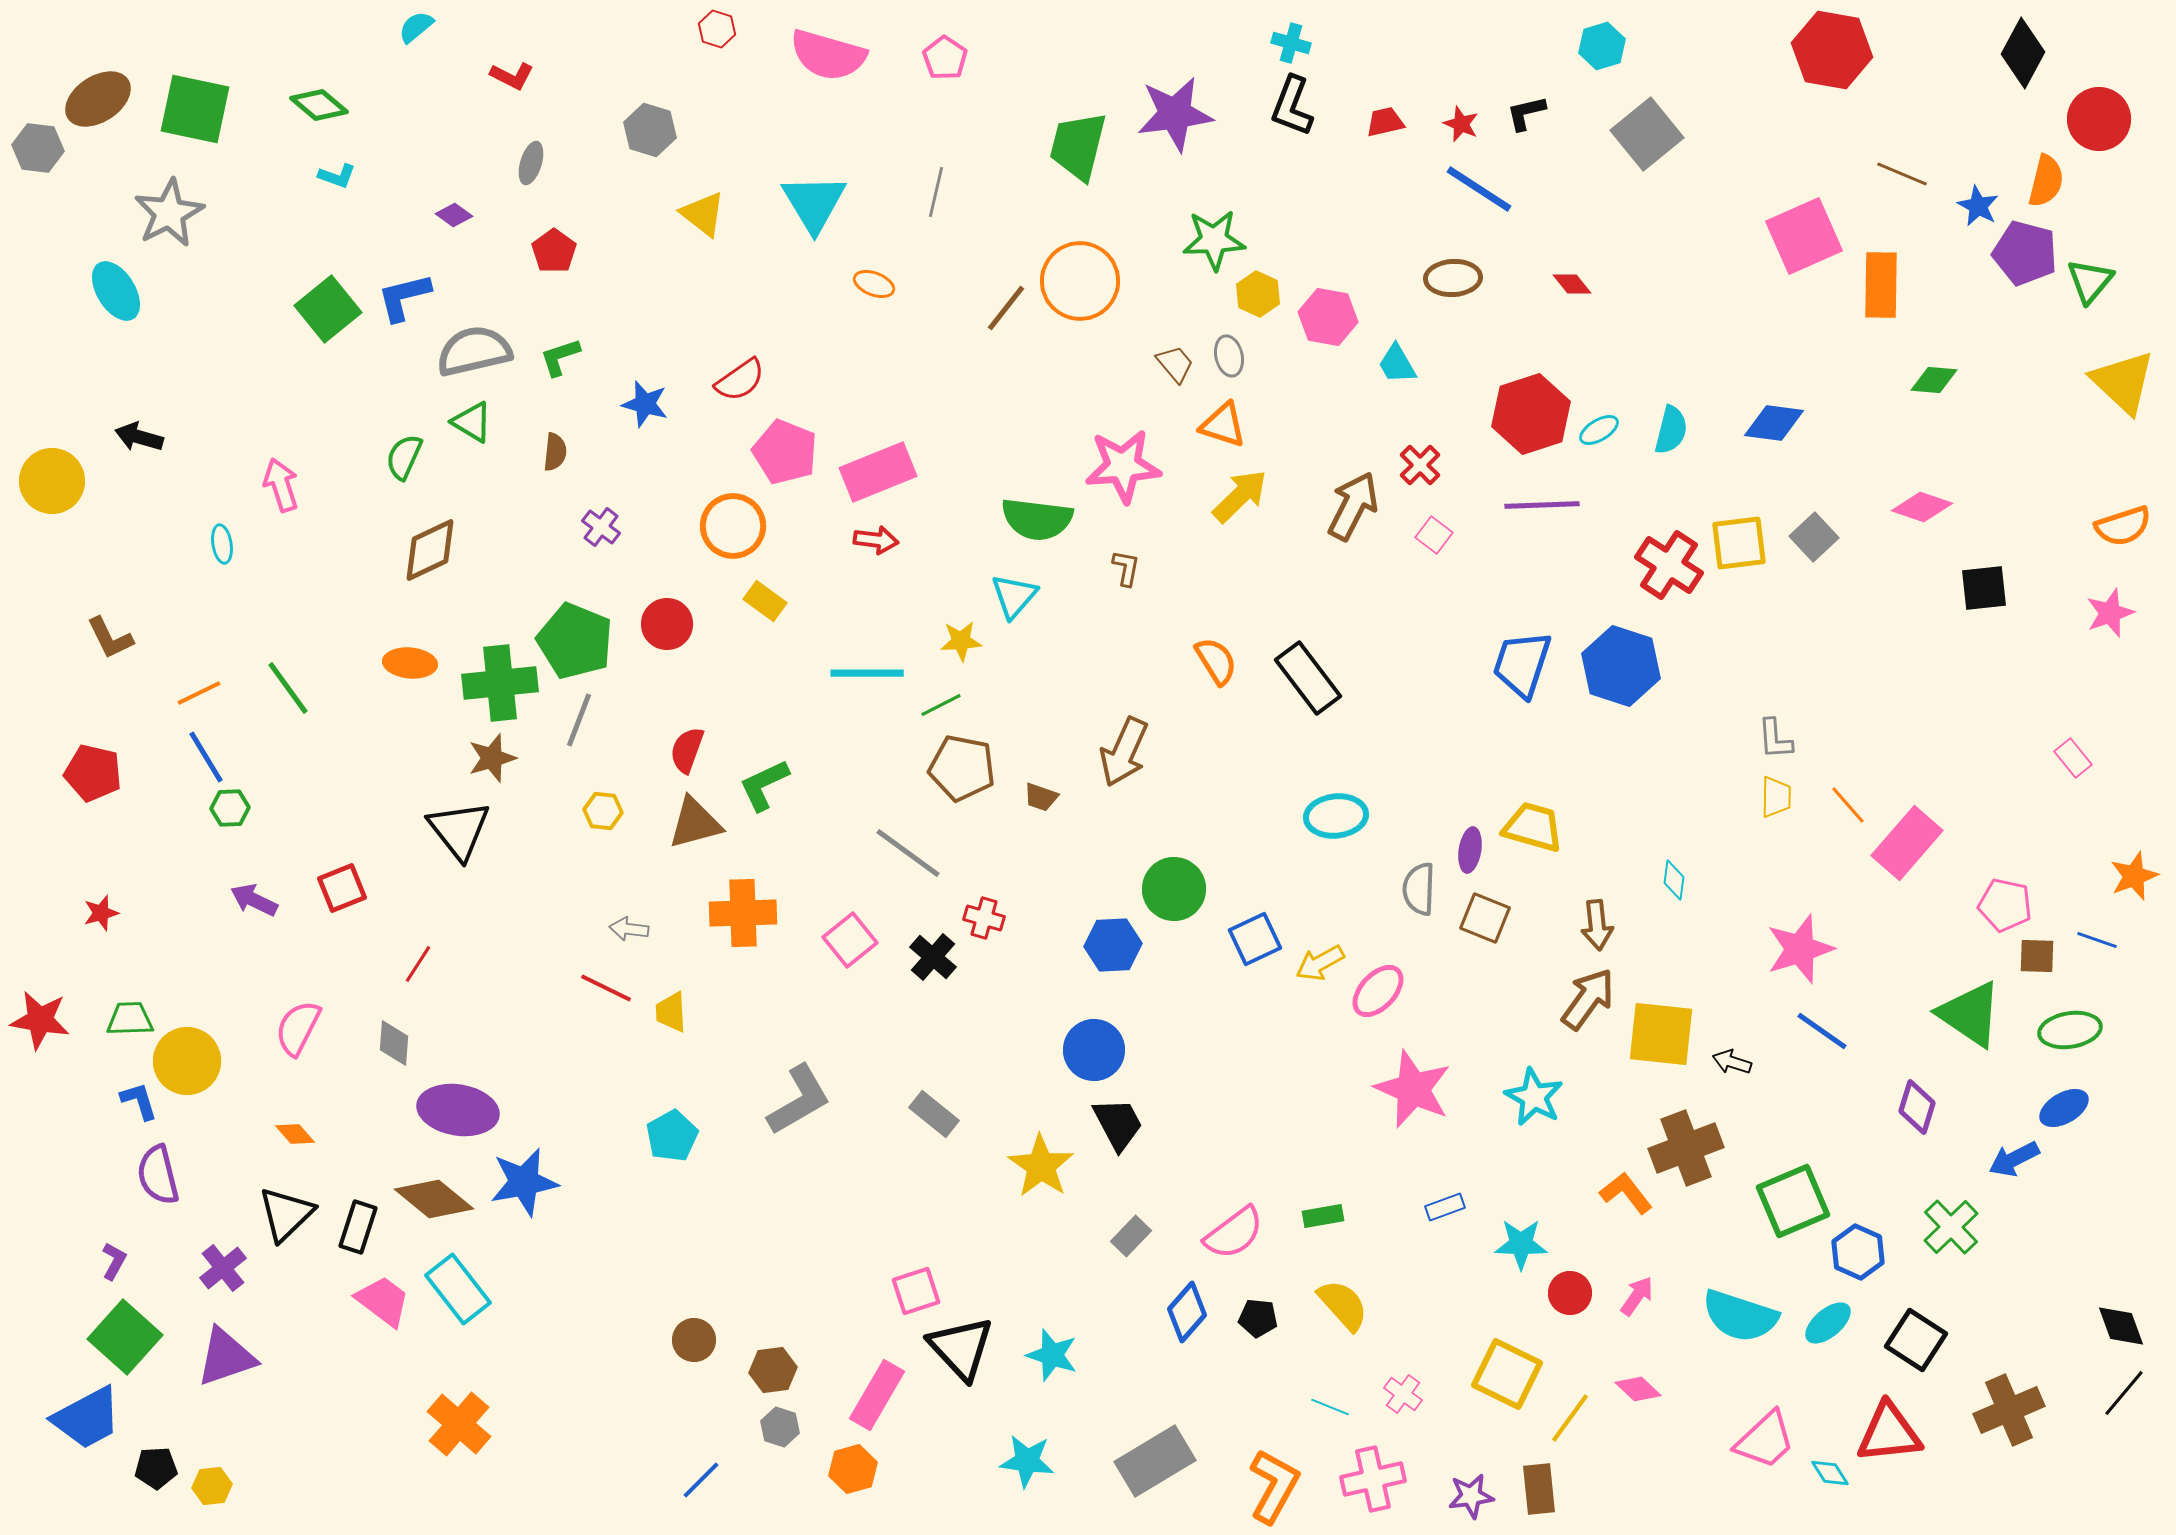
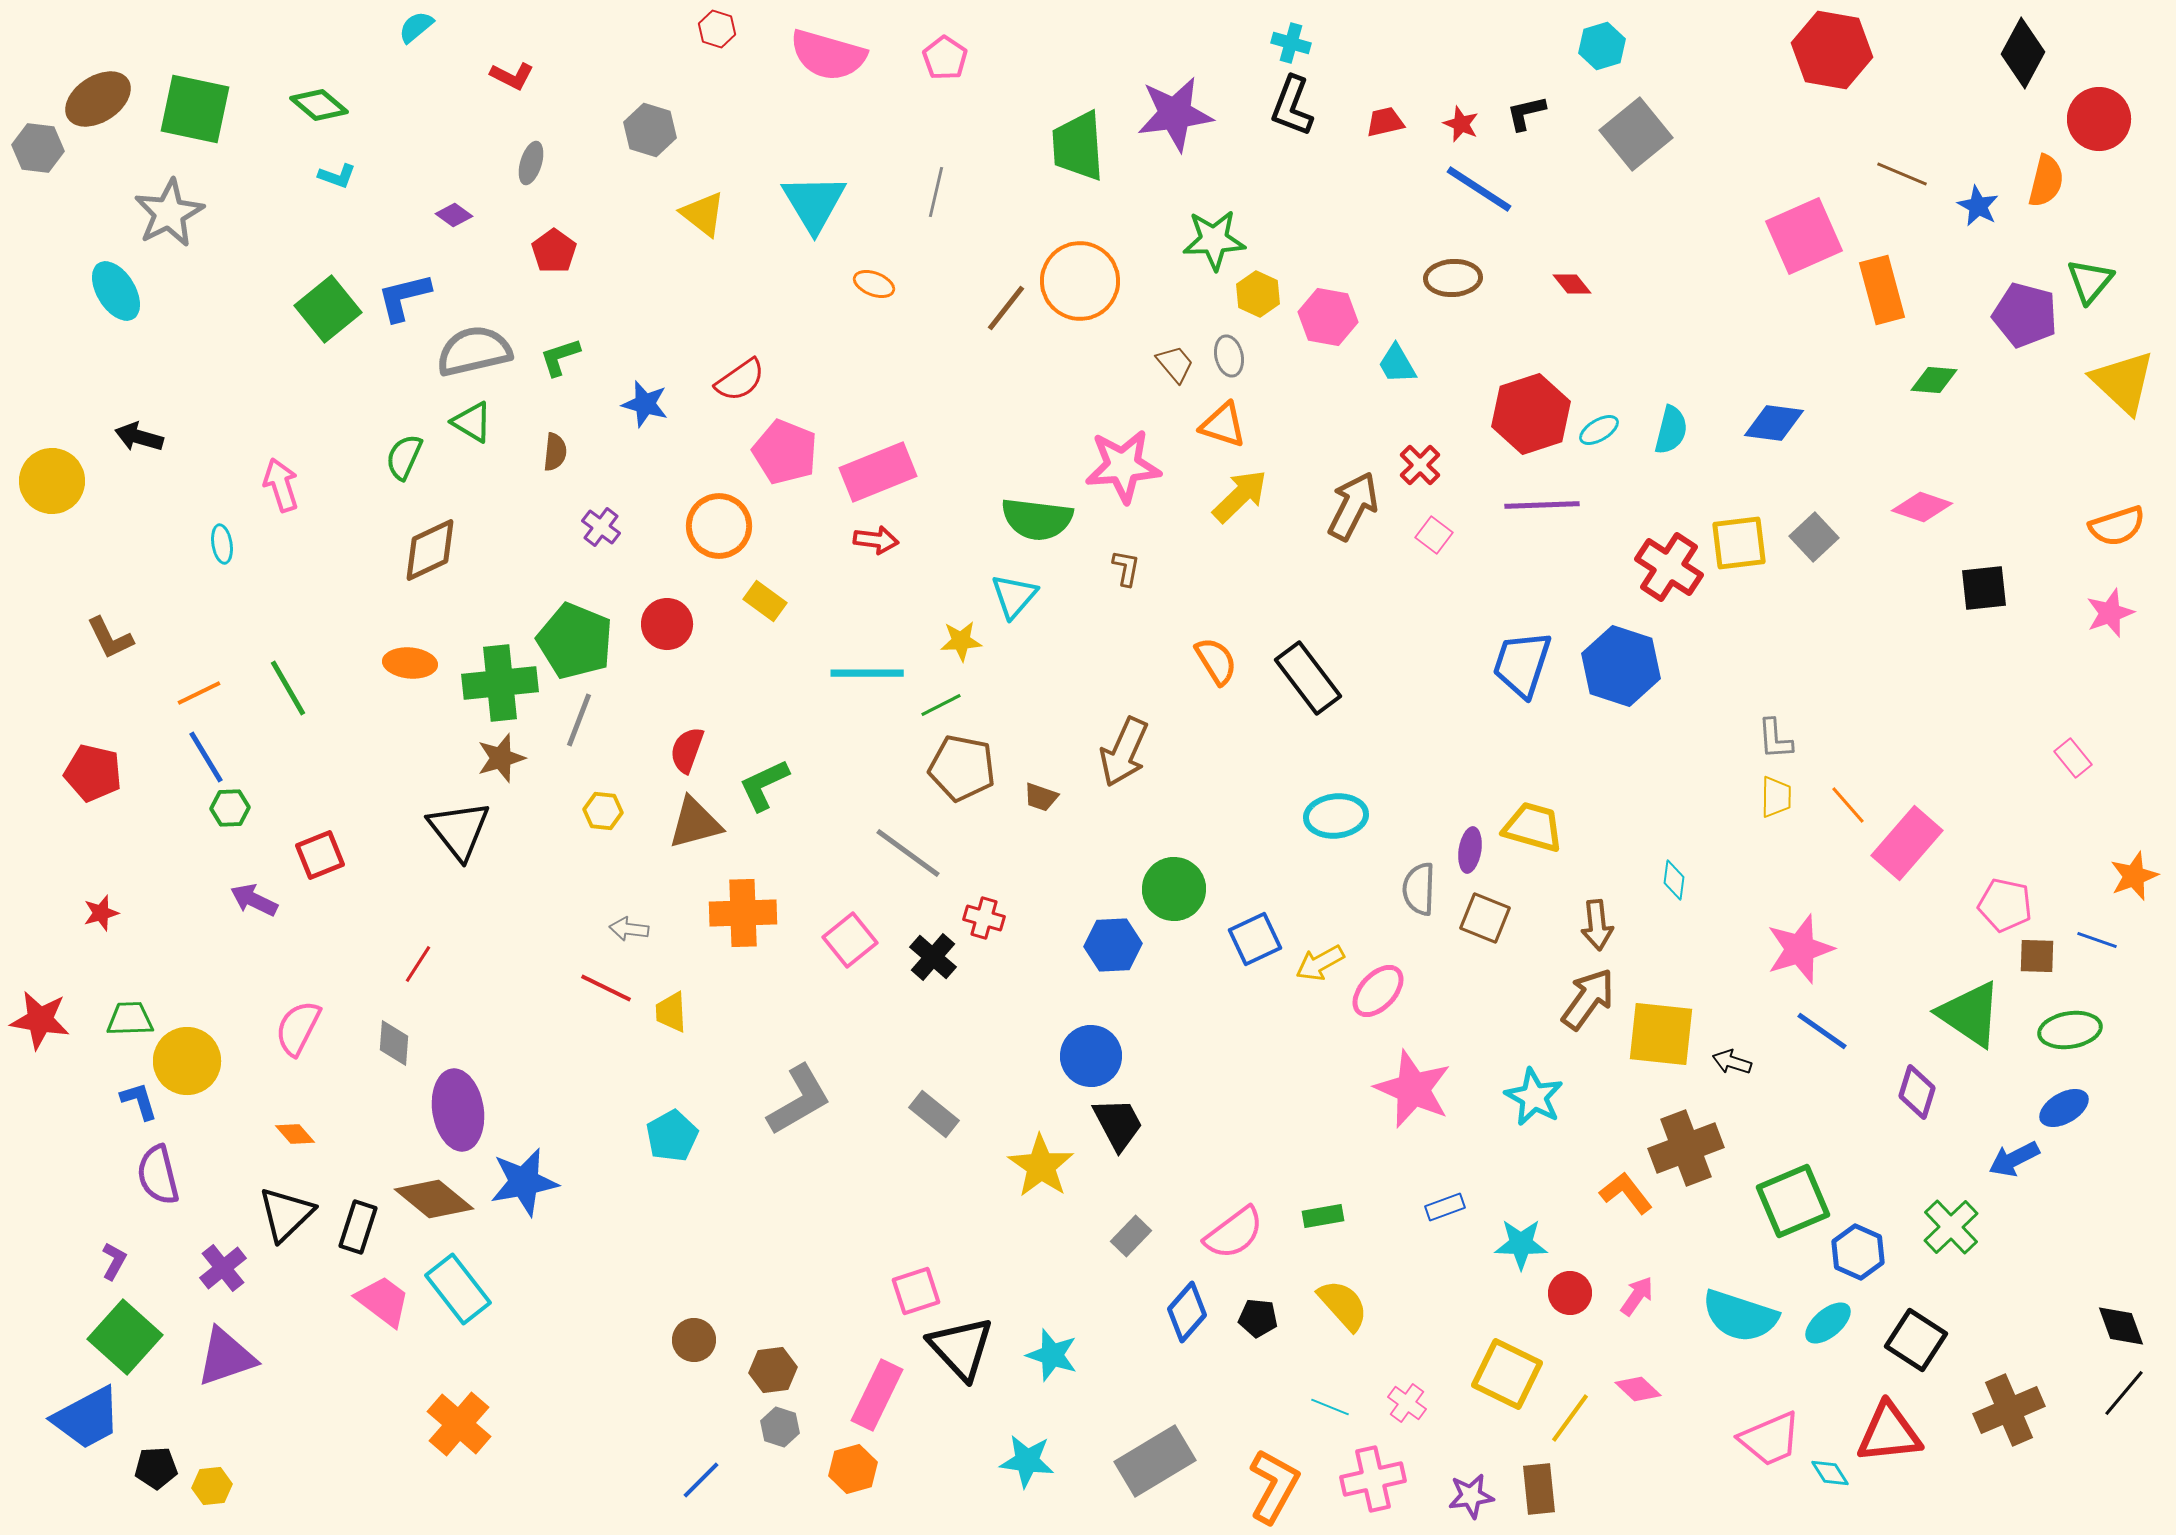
gray square at (1647, 134): moved 11 px left
green trapezoid at (1078, 146): rotated 18 degrees counterclockwise
purple pentagon at (2025, 253): moved 62 px down
orange rectangle at (1881, 285): moved 1 px right, 5 px down; rotated 16 degrees counterclockwise
orange circle at (733, 526): moved 14 px left
orange semicircle at (2123, 526): moved 6 px left
red cross at (1669, 565): moved 2 px down
green line at (288, 688): rotated 6 degrees clockwise
brown star at (492, 758): moved 9 px right
red square at (342, 888): moved 22 px left, 33 px up
blue circle at (1094, 1050): moved 3 px left, 6 px down
purple diamond at (1917, 1107): moved 15 px up
purple ellipse at (458, 1110): rotated 72 degrees clockwise
pink cross at (1403, 1394): moved 4 px right, 9 px down
pink rectangle at (877, 1395): rotated 4 degrees counterclockwise
pink trapezoid at (1765, 1440): moved 5 px right, 1 px up; rotated 20 degrees clockwise
